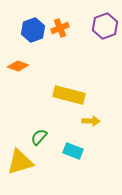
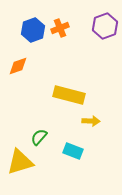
orange diamond: rotated 40 degrees counterclockwise
